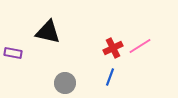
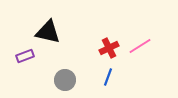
red cross: moved 4 px left
purple rectangle: moved 12 px right, 3 px down; rotated 30 degrees counterclockwise
blue line: moved 2 px left
gray circle: moved 3 px up
